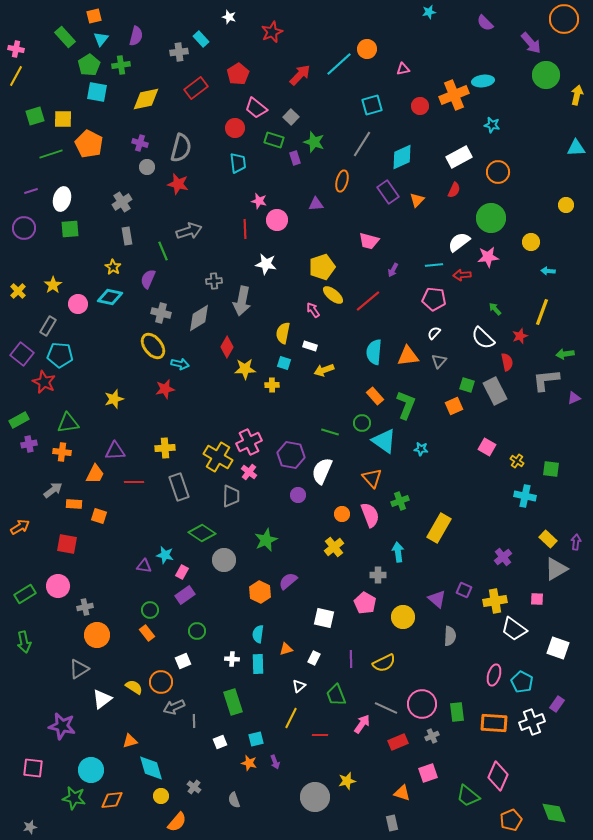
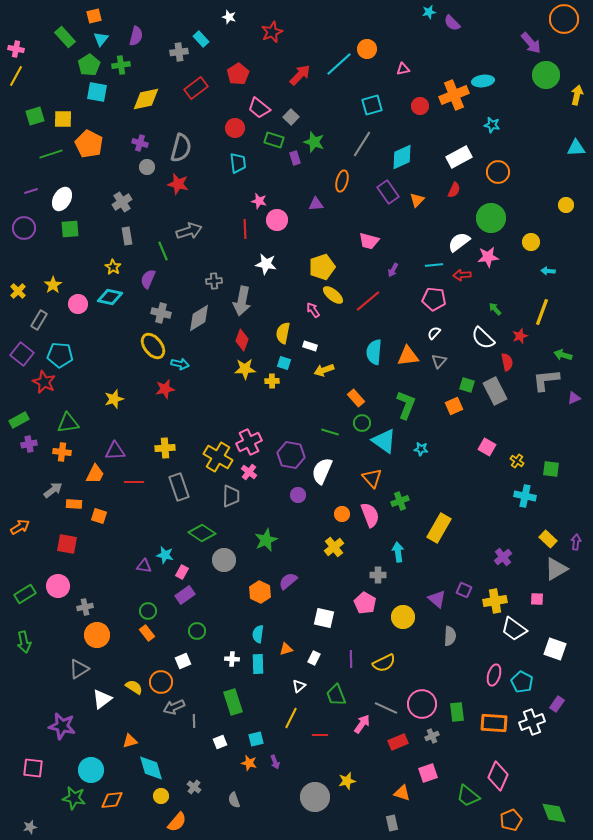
purple semicircle at (485, 23): moved 33 px left
pink trapezoid at (256, 108): moved 3 px right
white ellipse at (62, 199): rotated 15 degrees clockwise
gray rectangle at (48, 326): moved 9 px left, 6 px up
red diamond at (227, 347): moved 15 px right, 7 px up; rotated 10 degrees counterclockwise
green arrow at (565, 354): moved 2 px left, 1 px down; rotated 24 degrees clockwise
yellow cross at (272, 385): moved 4 px up
orange rectangle at (375, 396): moved 19 px left, 2 px down
green circle at (150, 610): moved 2 px left, 1 px down
white square at (558, 648): moved 3 px left, 1 px down
